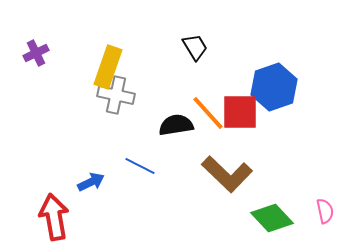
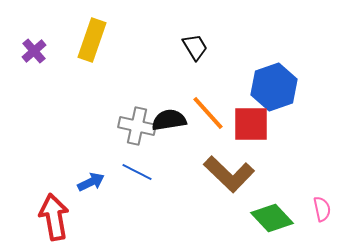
purple cross: moved 2 px left, 2 px up; rotated 15 degrees counterclockwise
yellow rectangle: moved 16 px left, 27 px up
gray cross: moved 21 px right, 31 px down
red square: moved 11 px right, 12 px down
black semicircle: moved 7 px left, 5 px up
blue line: moved 3 px left, 6 px down
brown L-shape: moved 2 px right
pink semicircle: moved 3 px left, 2 px up
